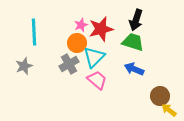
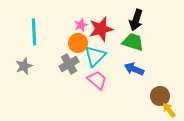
orange circle: moved 1 px right
cyan triangle: moved 1 px right, 1 px up
yellow arrow: rotated 14 degrees clockwise
